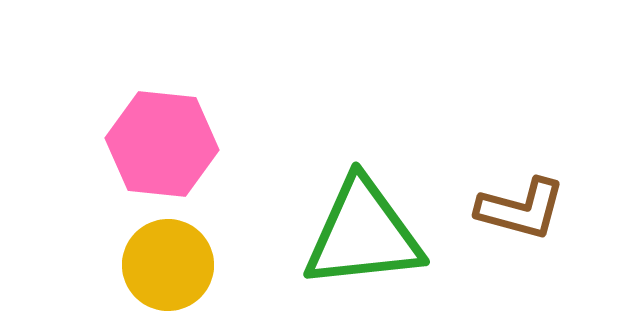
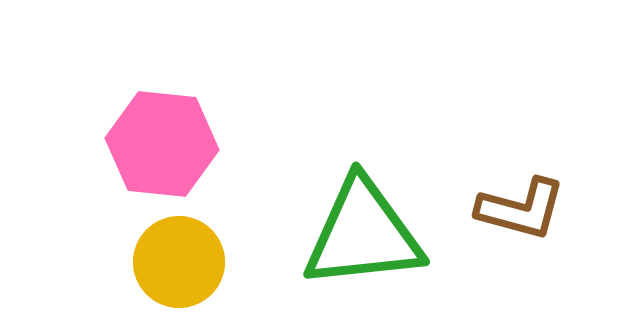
yellow circle: moved 11 px right, 3 px up
